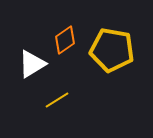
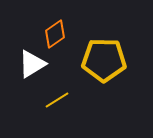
orange diamond: moved 10 px left, 6 px up
yellow pentagon: moved 8 px left, 10 px down; rotated 9 degrees counterclockwise
